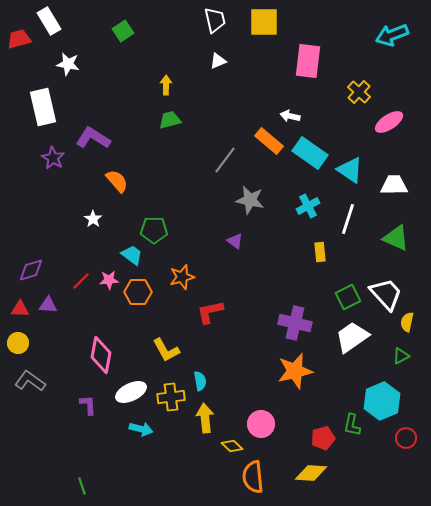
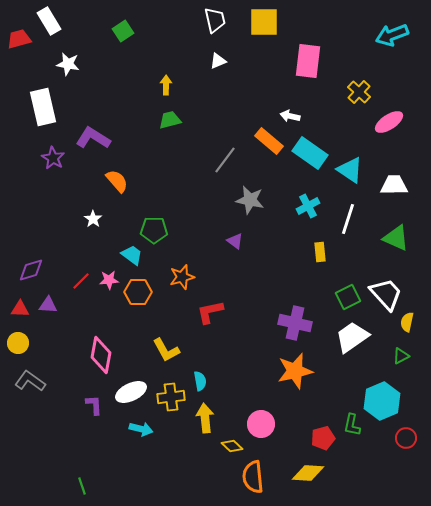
purple L-shape at (88, 405): moved 6 px right
yellow diamond at (311, 473): moved 3 px left
